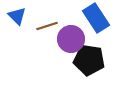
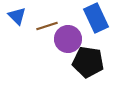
blue rectangle: rotated 8 degrees clockwise
purple circle: moved 3 px left
black pentagon: moved 1 px left, 2 px down
